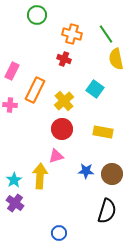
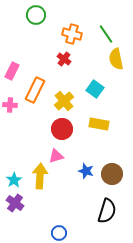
green circle: moved 1 px left
red cross: rotated 16 degrees clockwise
yellow rectangle: moved 4 px left, 8 px up
blue star: rotated 14 degrees clockwise
